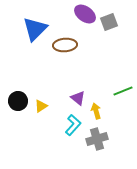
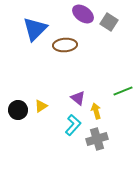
purple ellipse: moved 2 px left
gray square: rotated 36 degrees counterclockwise
black circle: moved 9 px down
